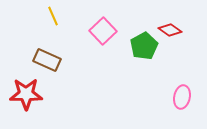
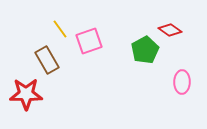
yellow line: moved 7 px right, 13 px down; rotated 12 degrees counterclockwise
pink square: moved 14 px left, 10 px down; rotated 24 degrees clockwise
green pentagon: moved 1 px right, 4 px down
brown rectangle: rotated 36 degrees clockwise
pink ellipse: moved 15 px up; rotated 10 degrees counterclockwise
